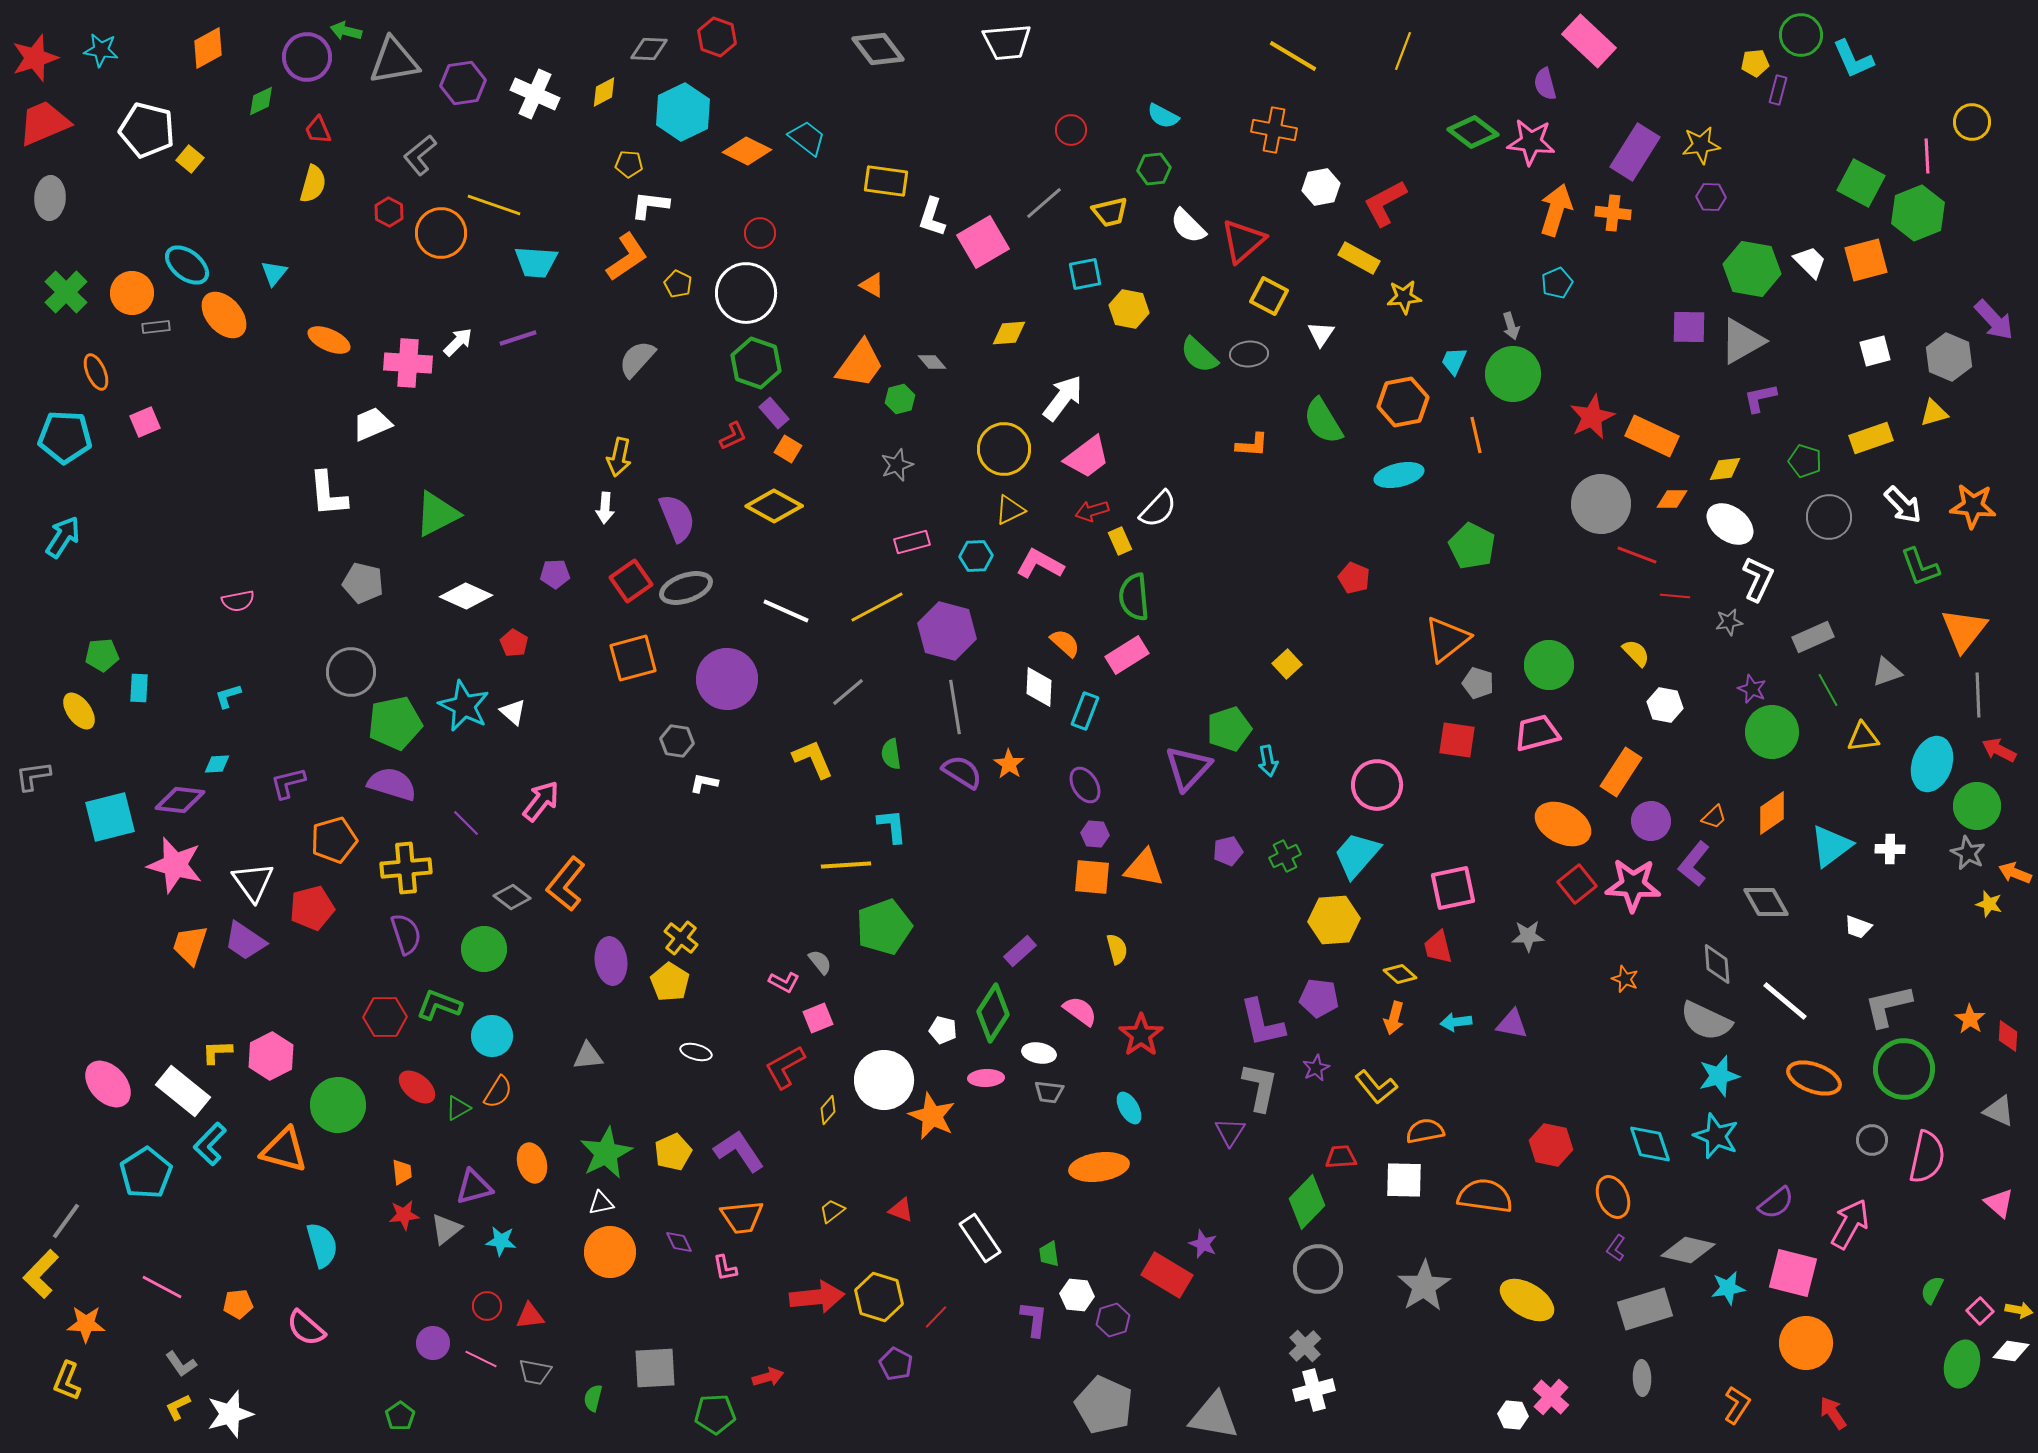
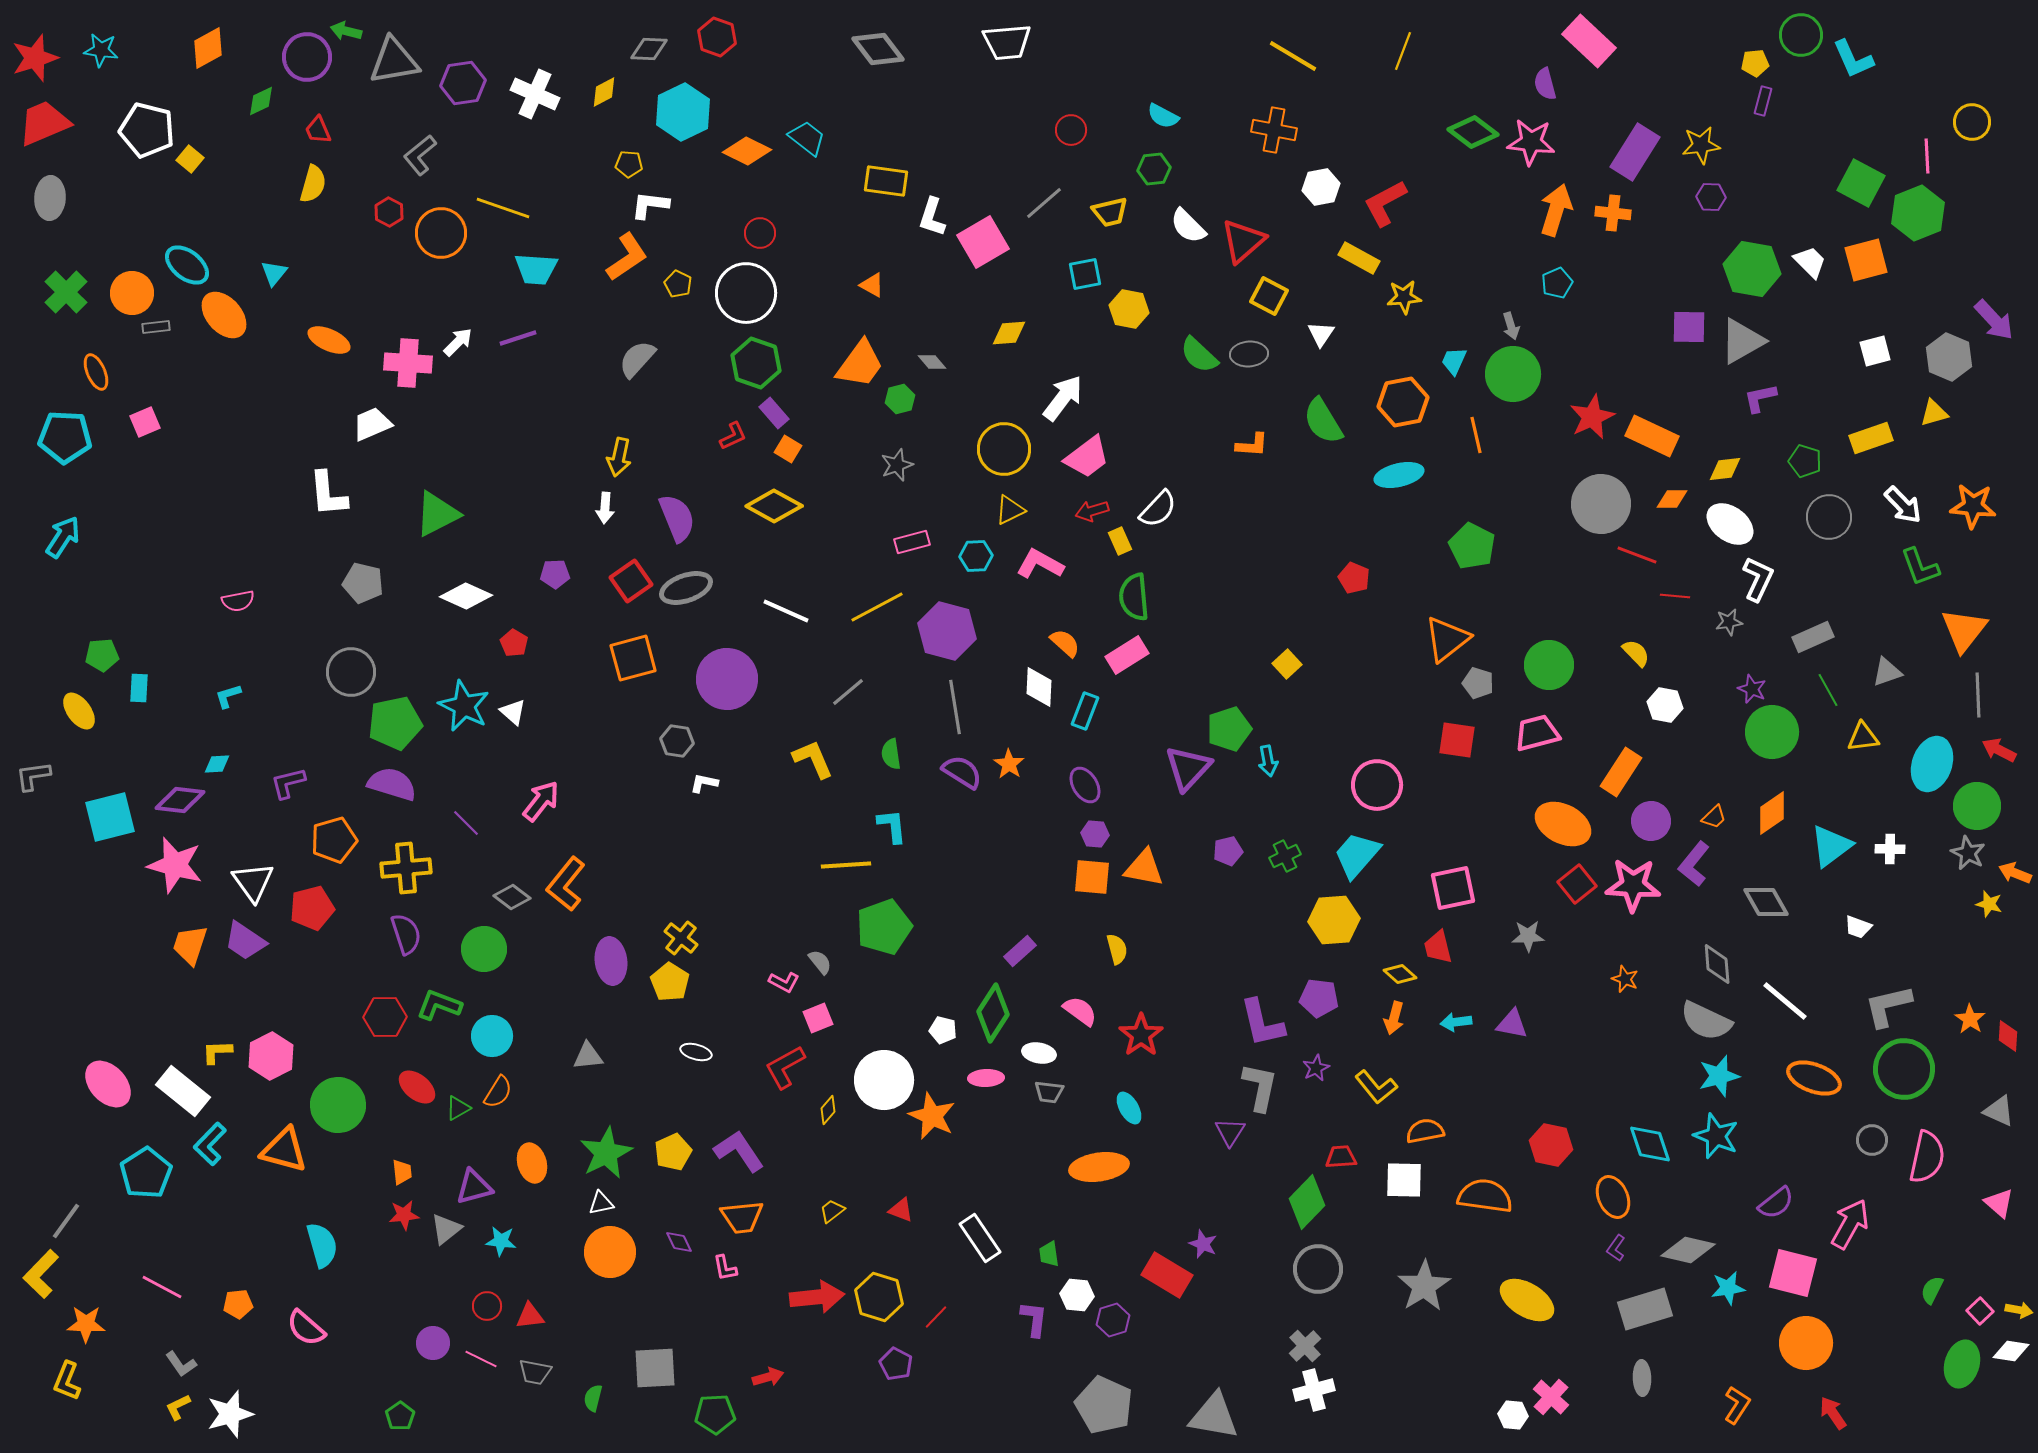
purple rectangle at (1778, 90): moved 15 px left, 11 px down
yellow line at (494, 205): moved 9 px right, 3 px down
cyan trapezoid at (536, 262): moved 7 px down
